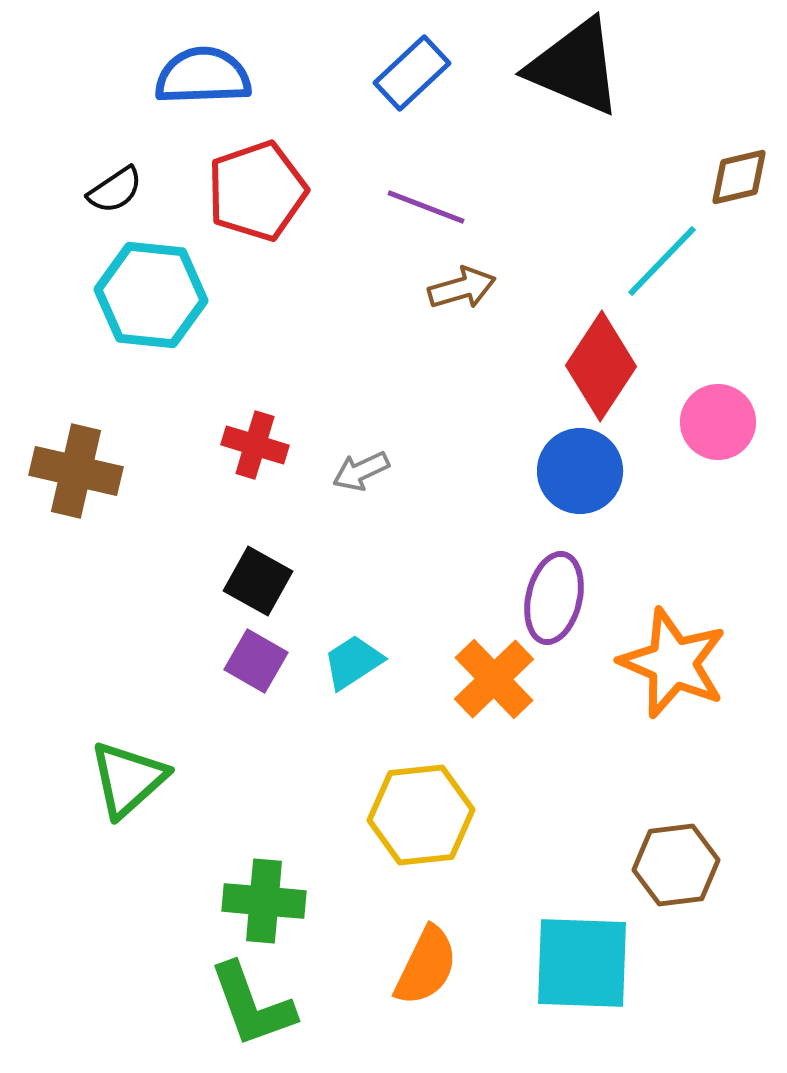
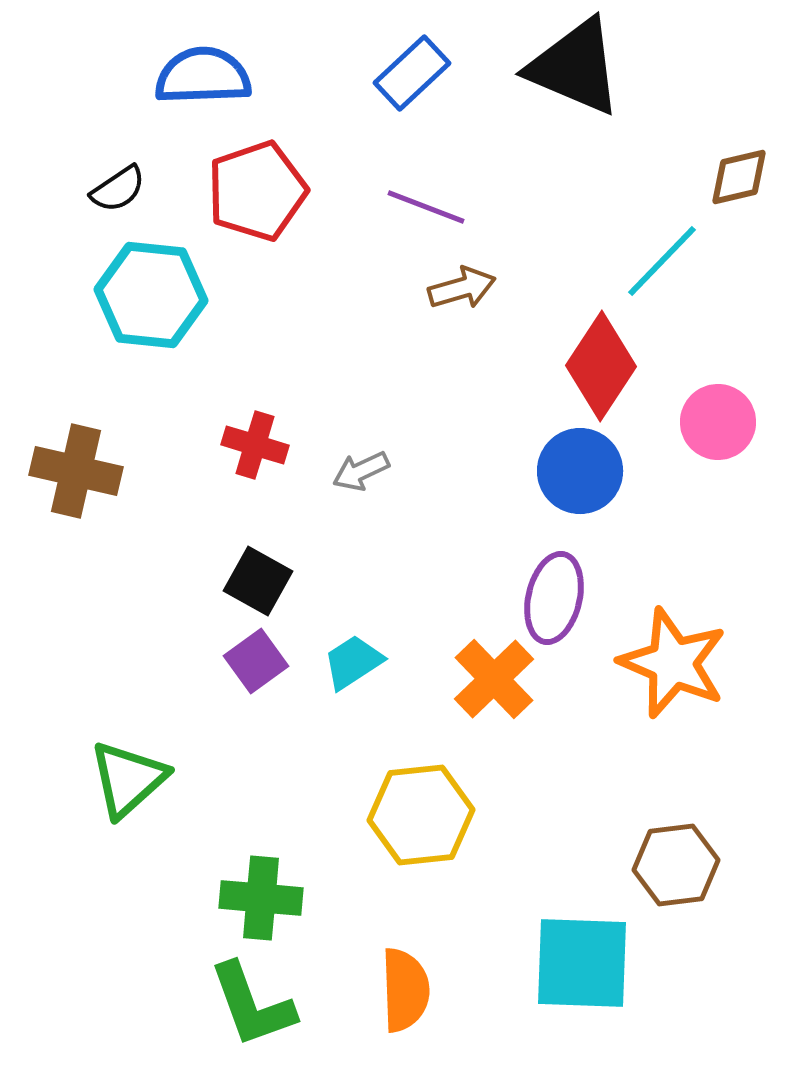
black semicircle: moved 3 px right, 1 px up
purple square: rotated 24 degrees clockwise
green cross: moved 3 px left, 3 px up
orange semicircle: moved 21 px left, 24 px down; rotated 28 degrees counterclockwise
